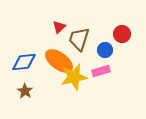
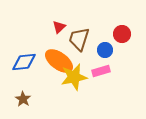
brown star: moved 2 px left, 8 px down
